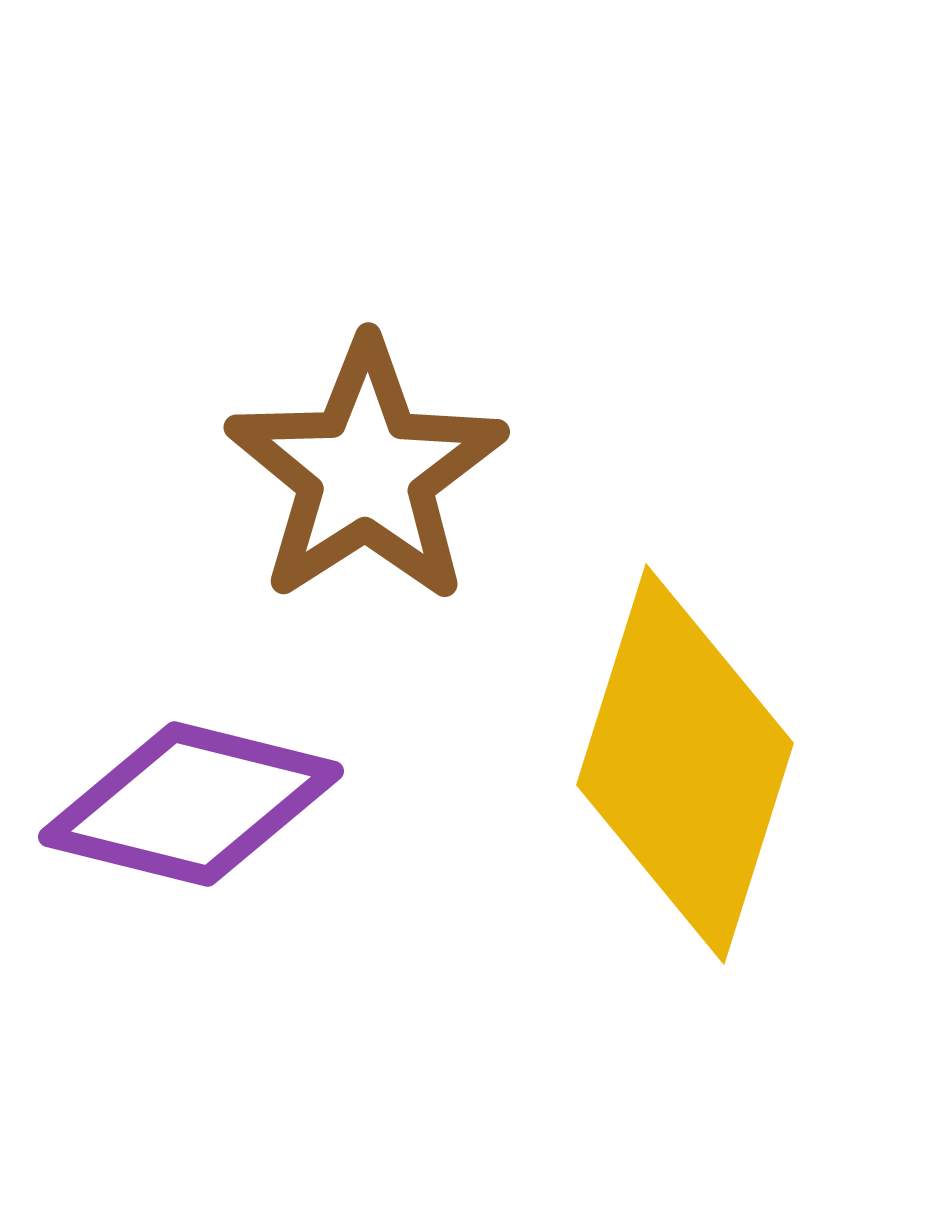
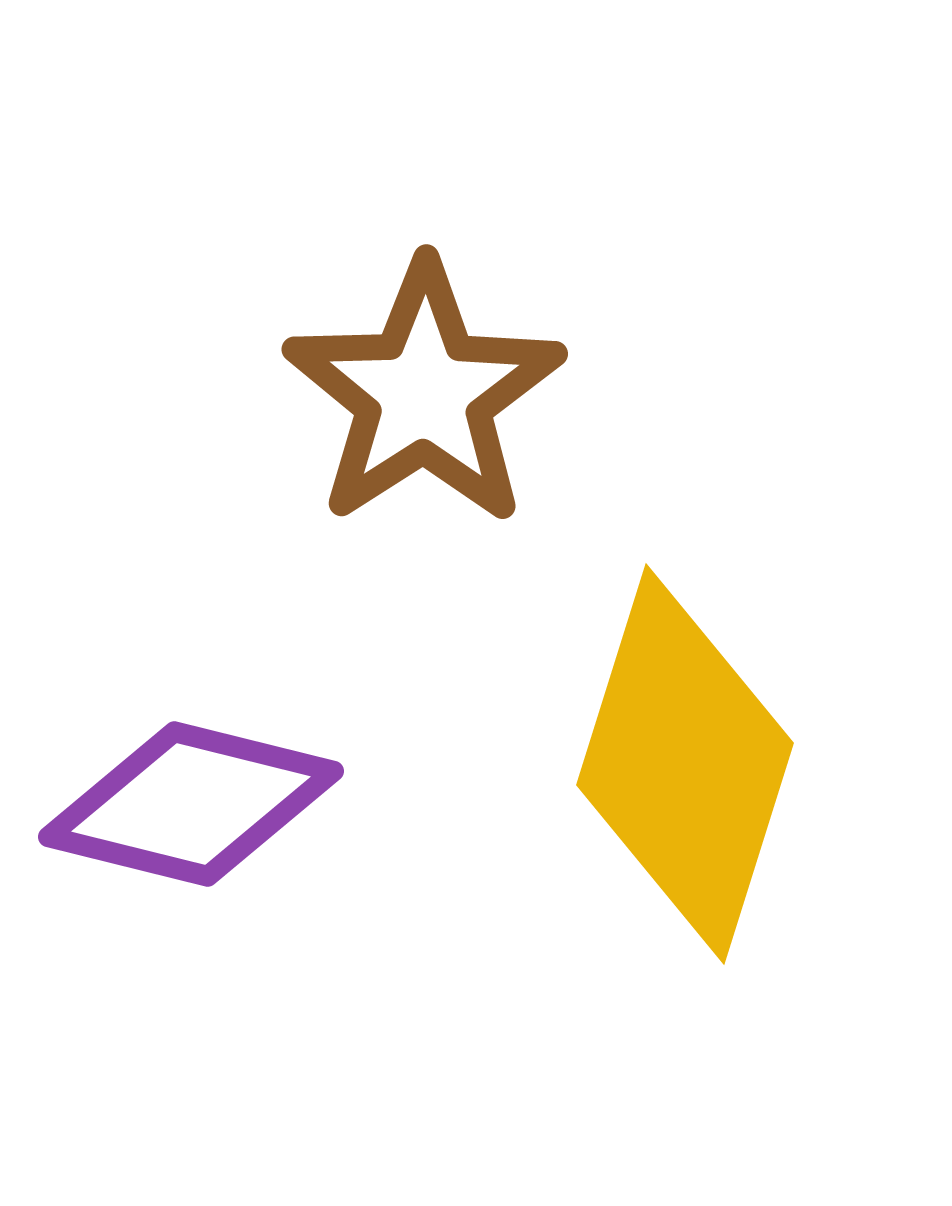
brown star: moved 58 px right, 78 px up
